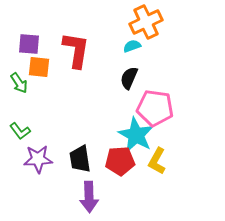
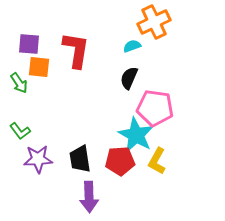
orange cross: moved 8 px right
